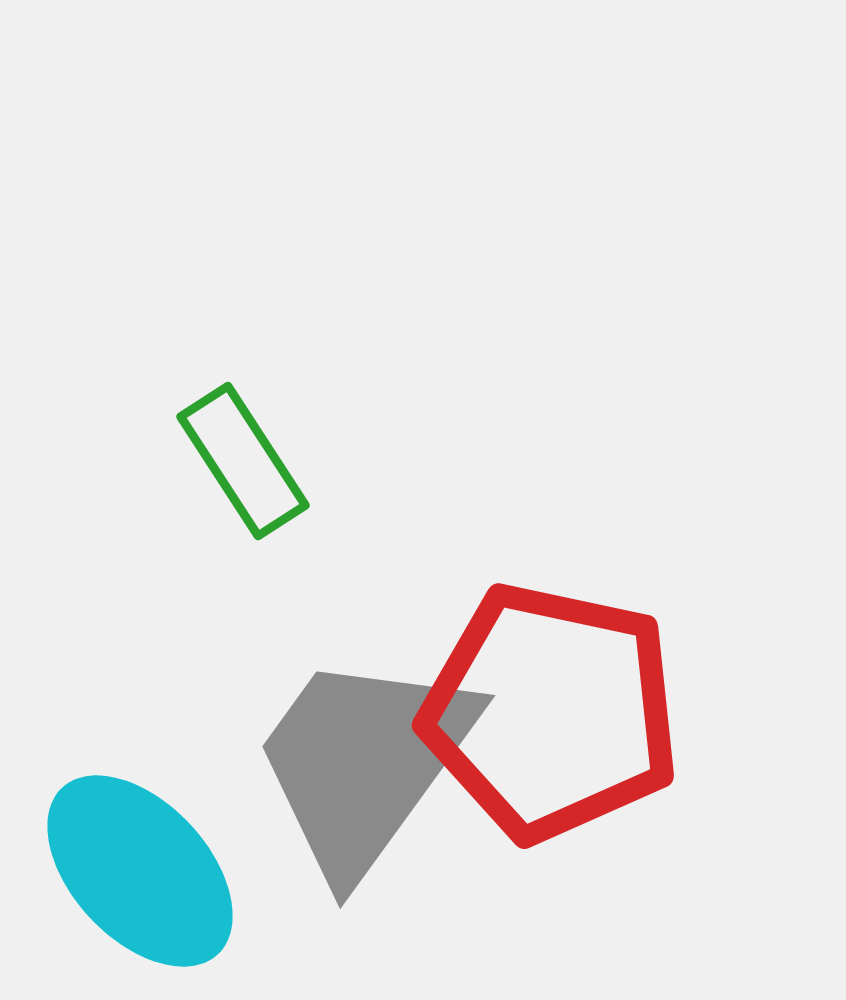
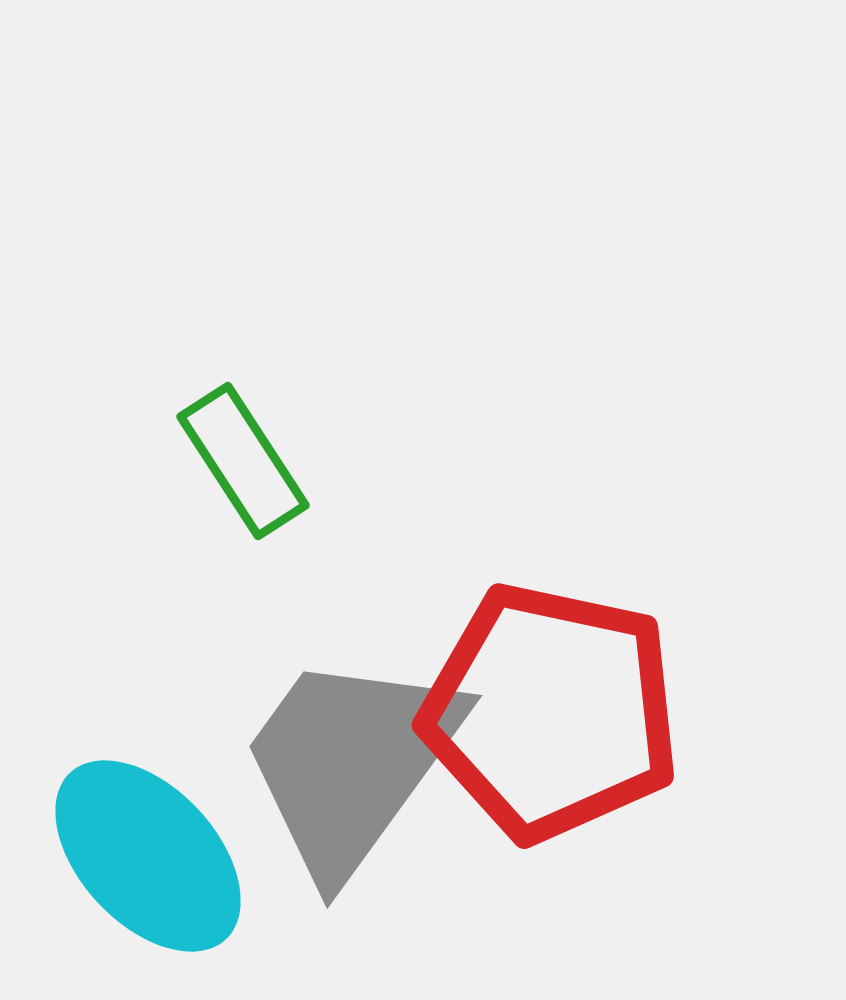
gray trapezoid: moved 13 px left
cyan ellipse: moved 8 px right, 15 px up
